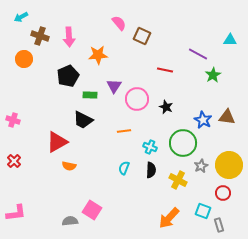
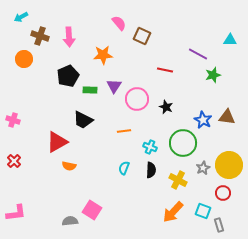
orange star: moved 5 px right
green star: rotated 14 degrees clockwise
green rectangle: moved 5 px up
gray star: moved 2 px right, 2 px down
orange arrow: moved 4 px right, 6 px up
